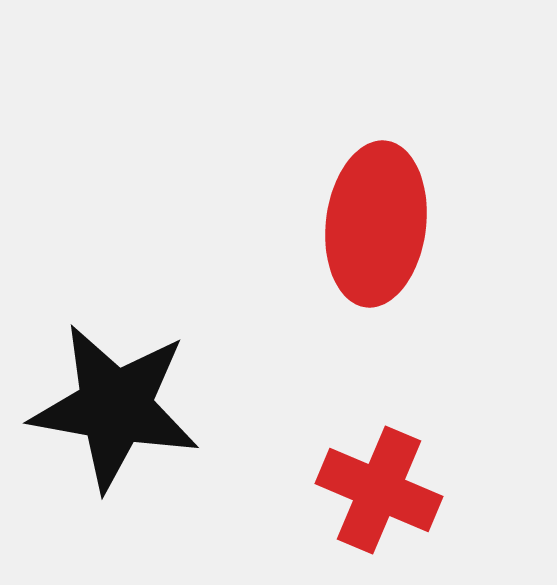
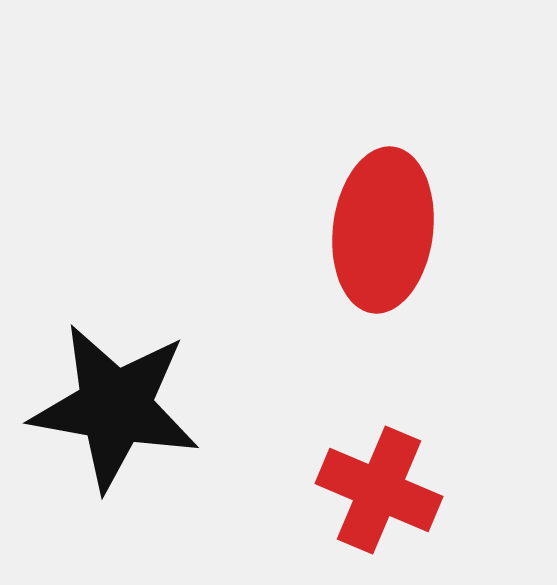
red ellipse: moved 7 px right, 6 px down
